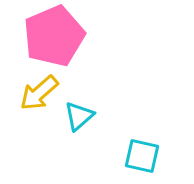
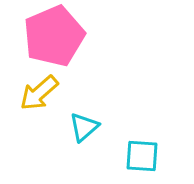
cyan triangle: moved 5 px right, 11 px down
cyan square: rotated 9 degrees counterclockwise
